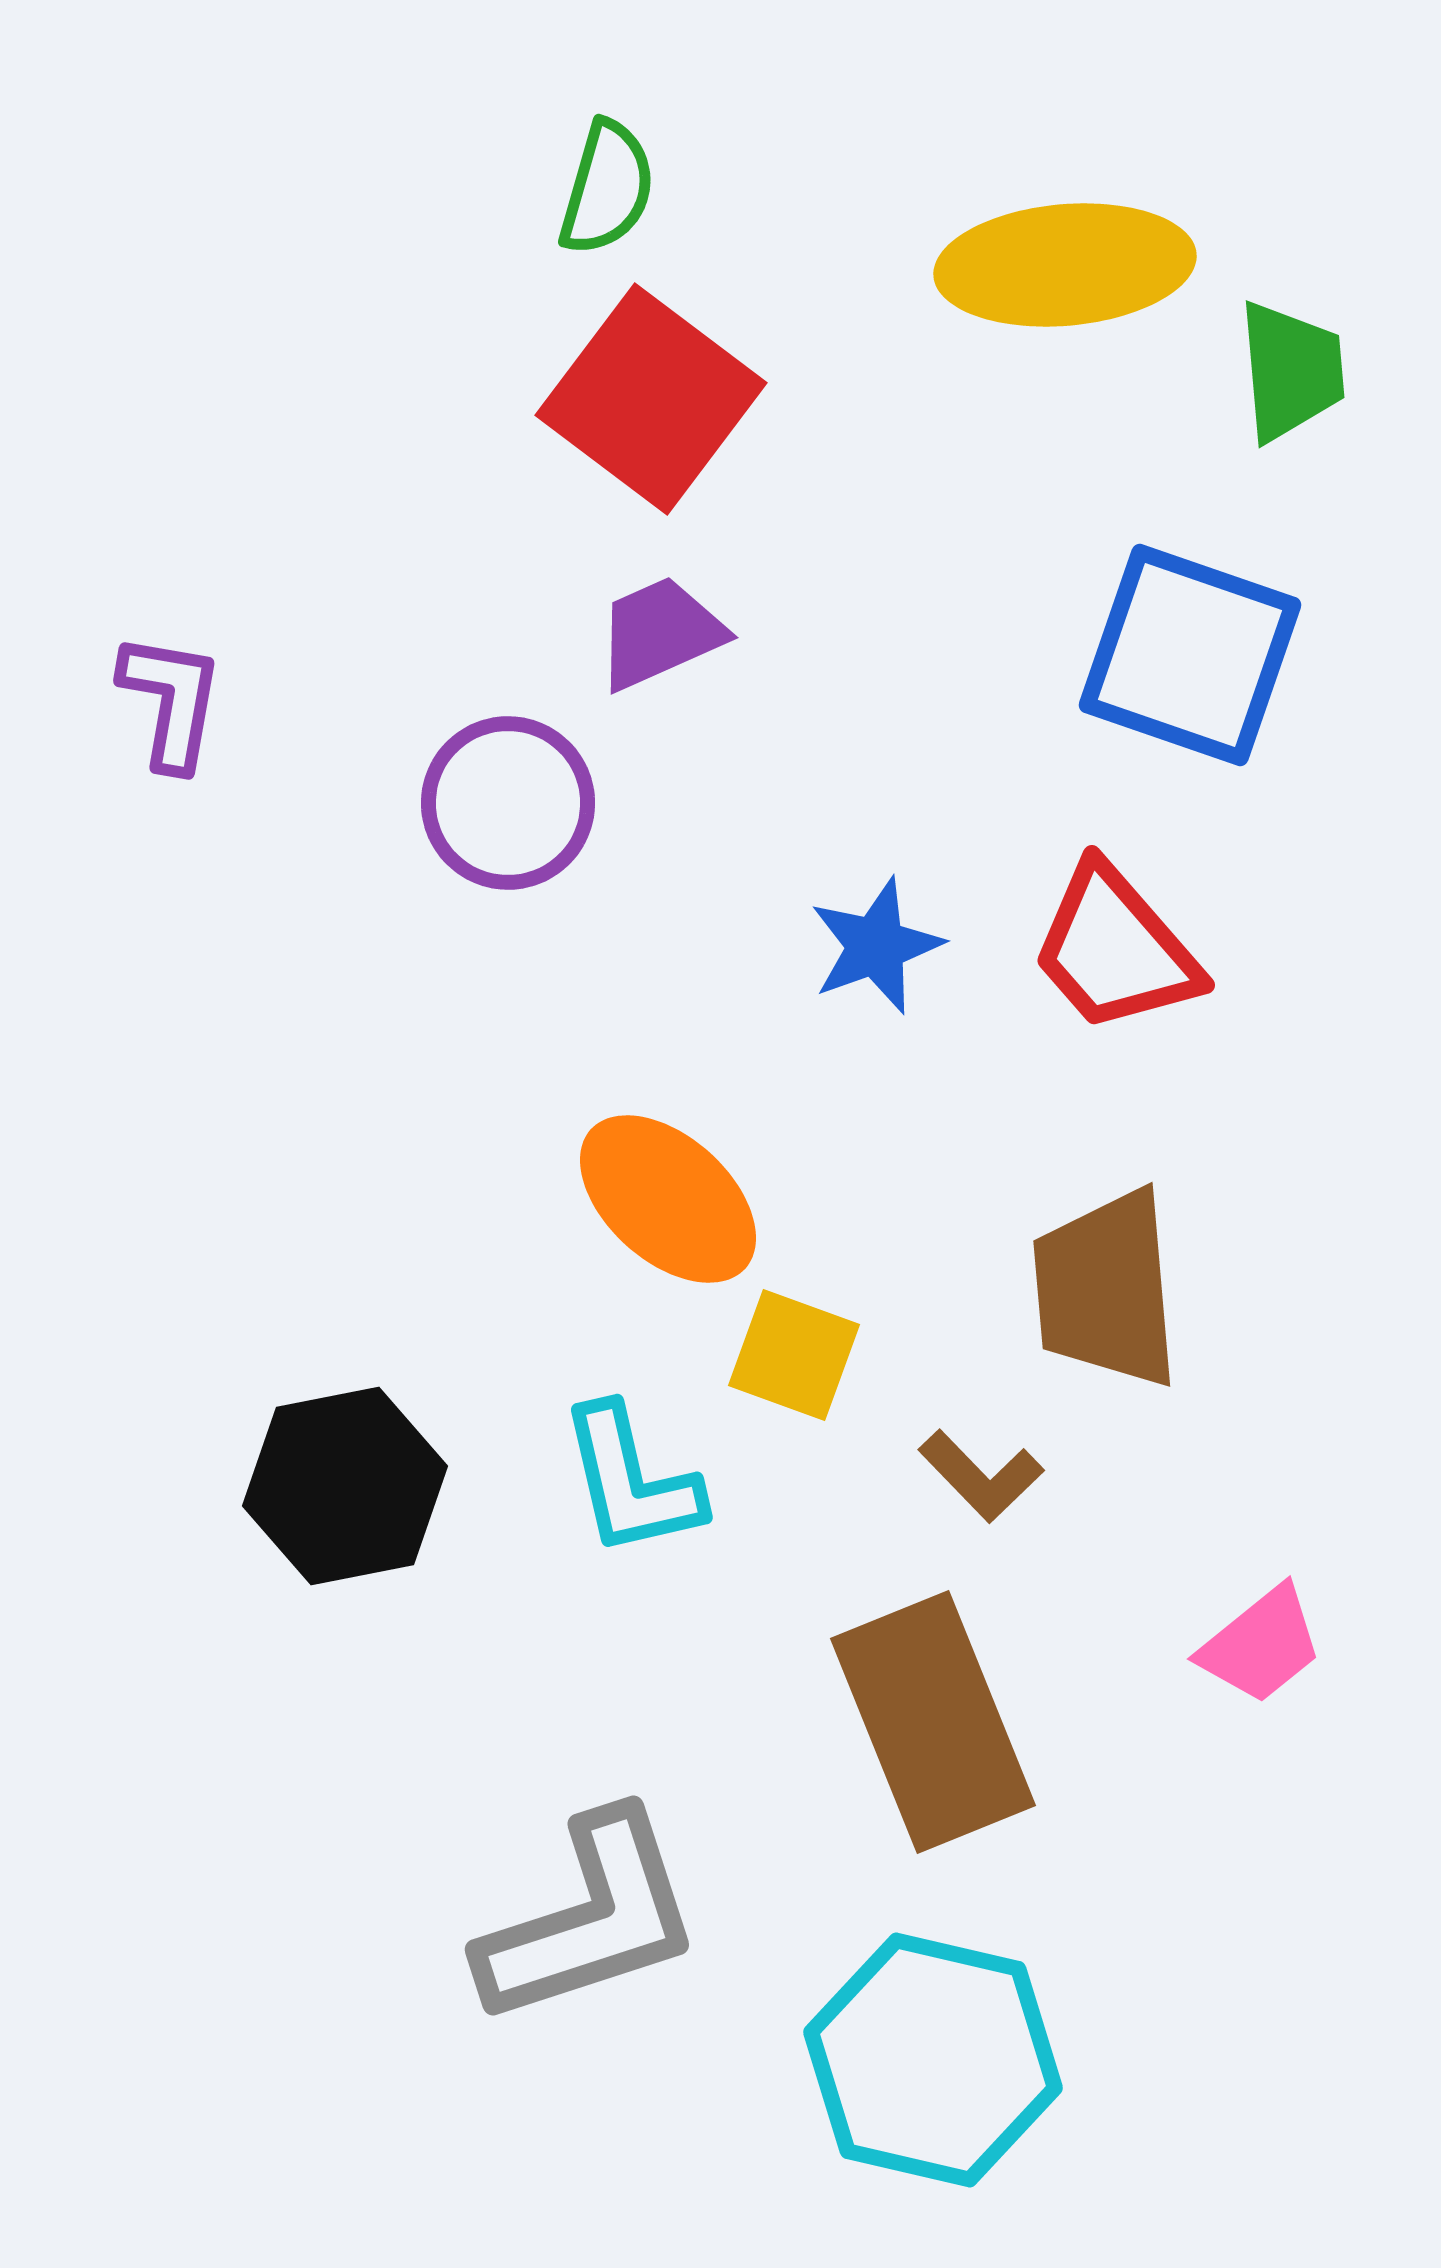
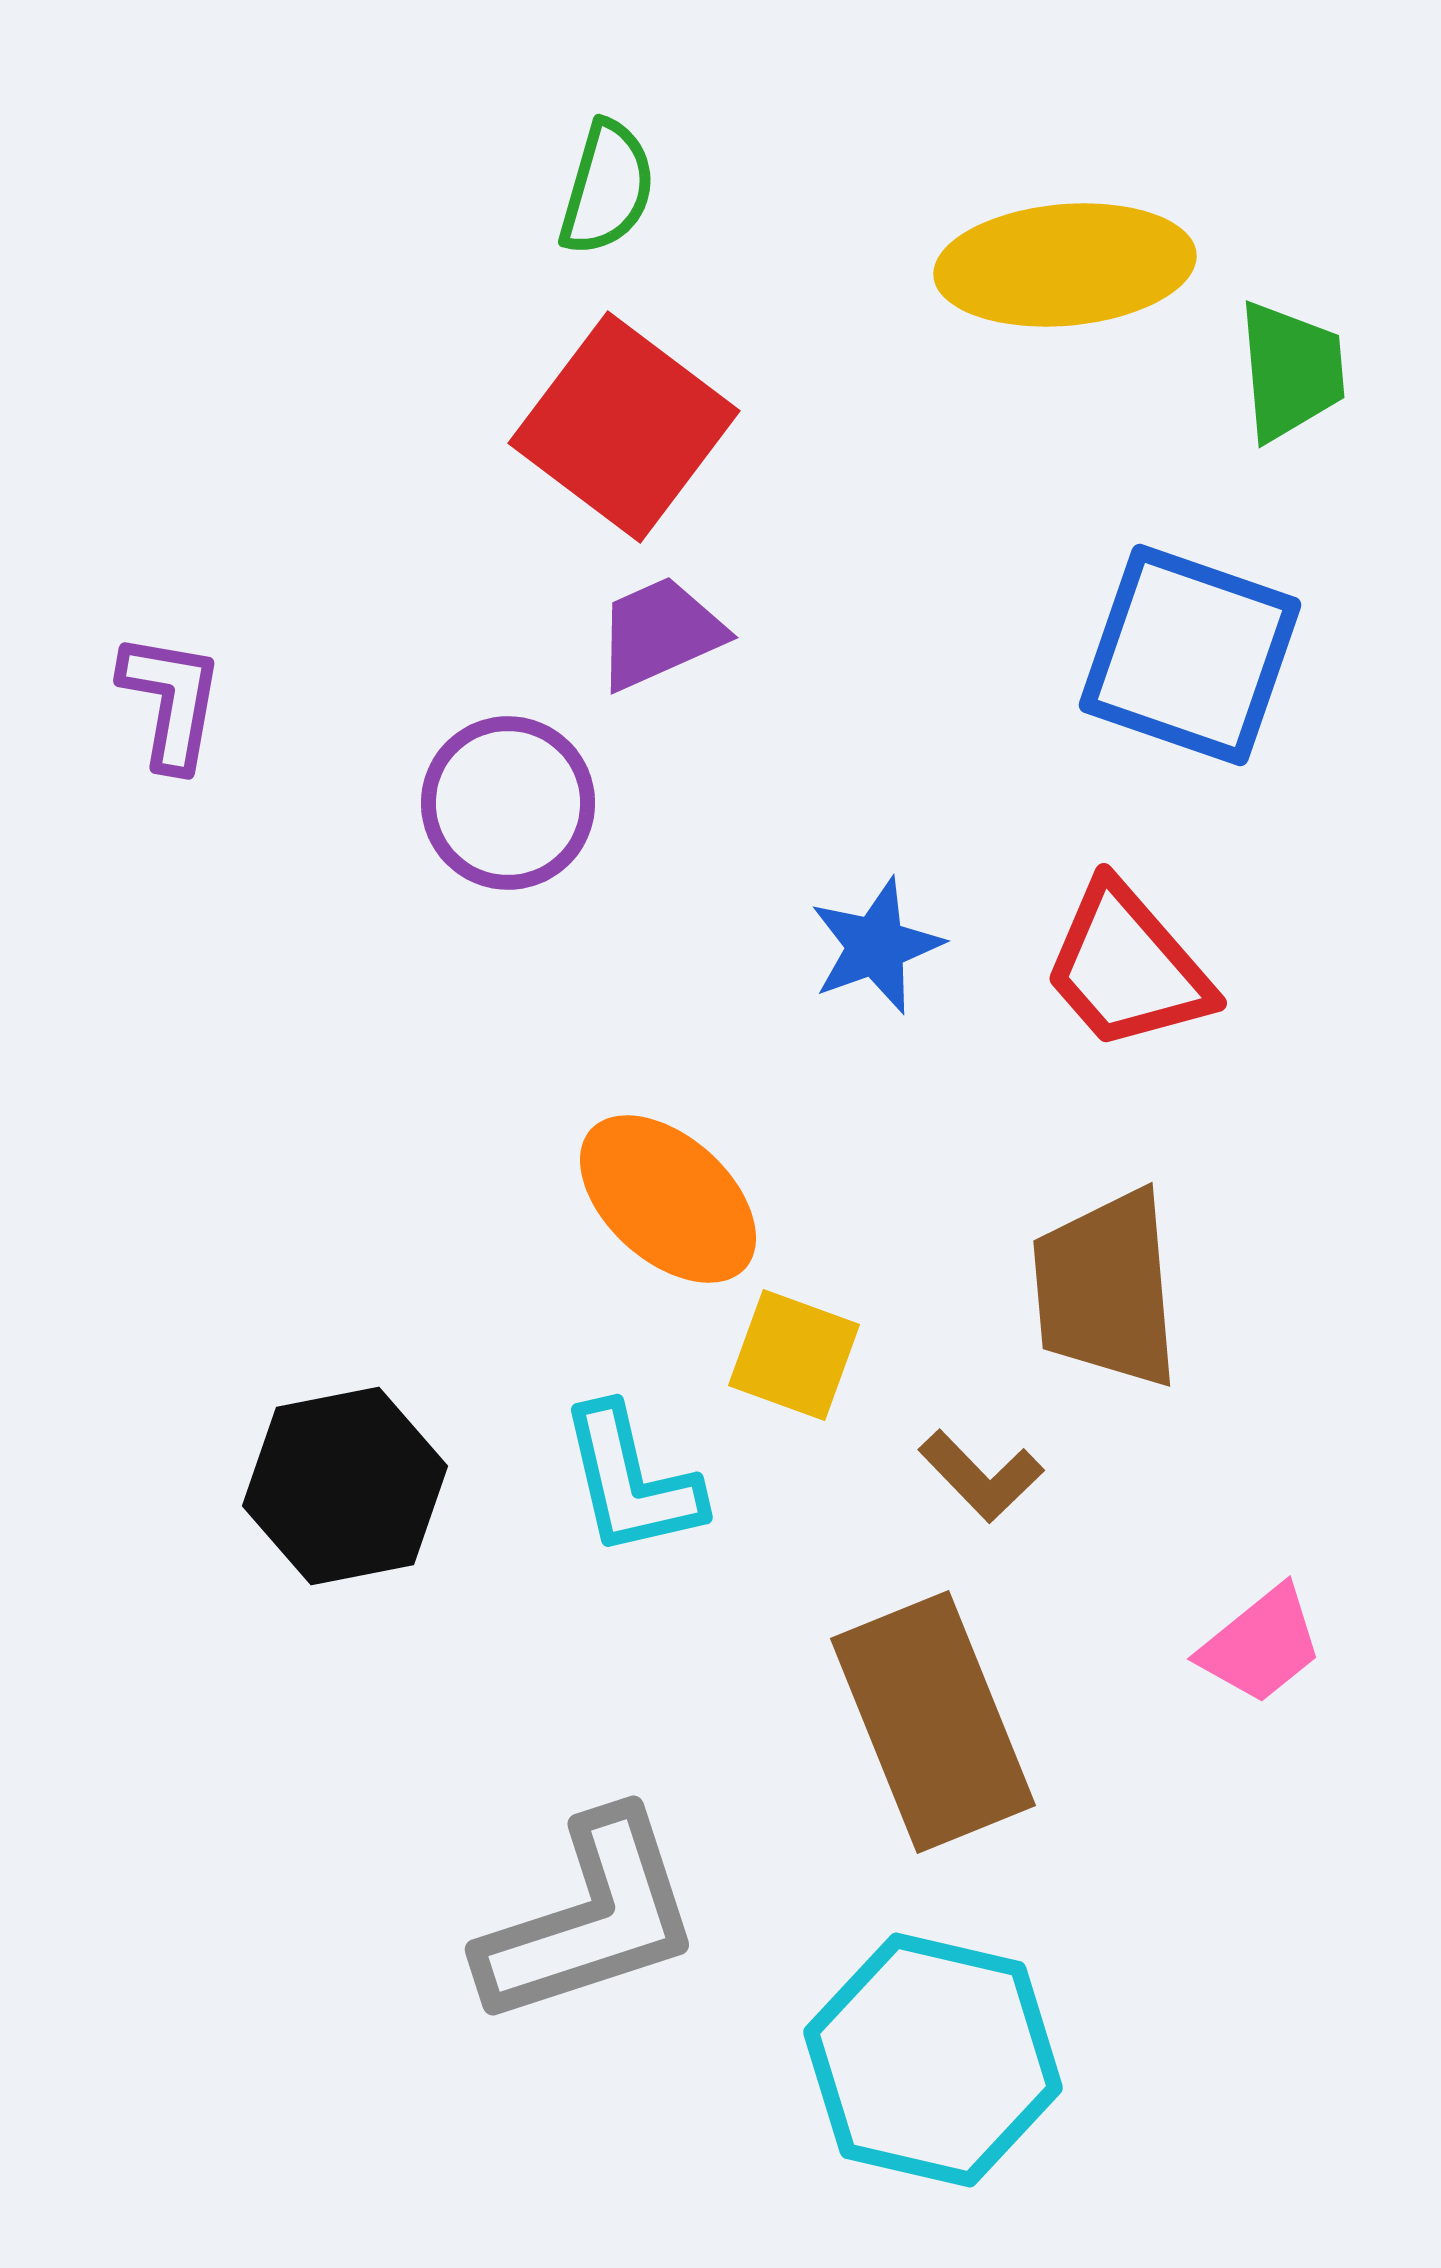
red square: moved 27 px left, 28 px down
red trapezoid: moved 12 px right, 18 px down
